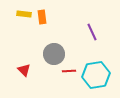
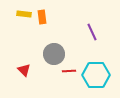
cyan hexagon: rotated 8 degrees clockwise
